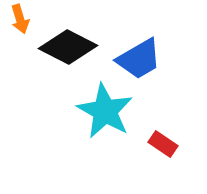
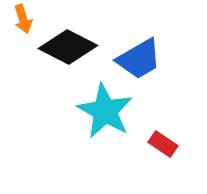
orange arrow: moved 3 px right
